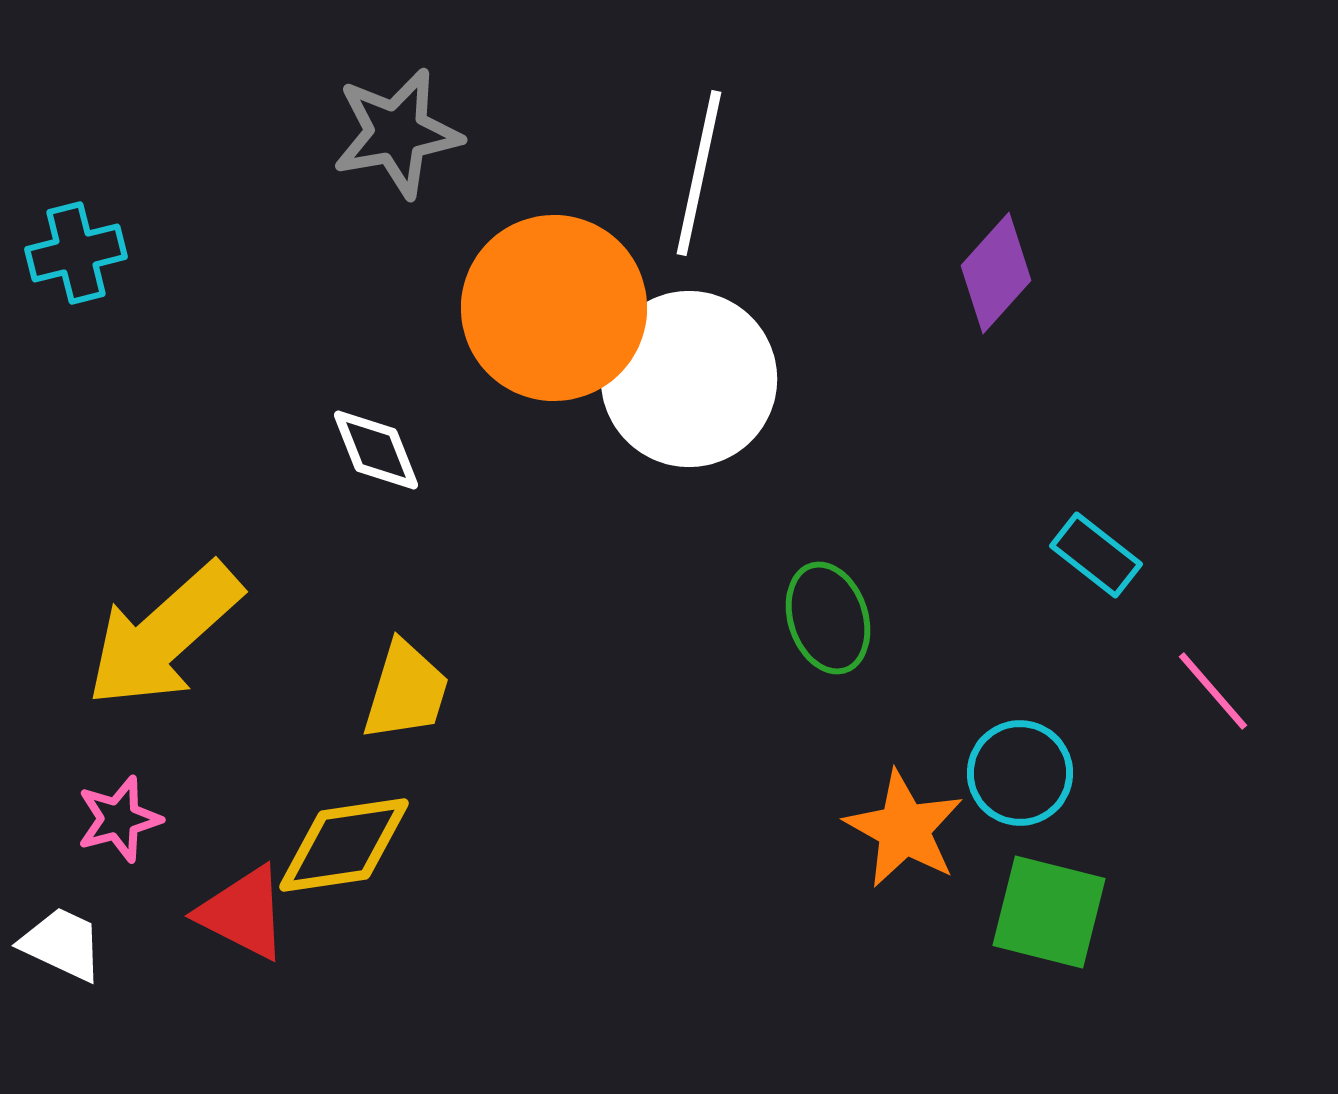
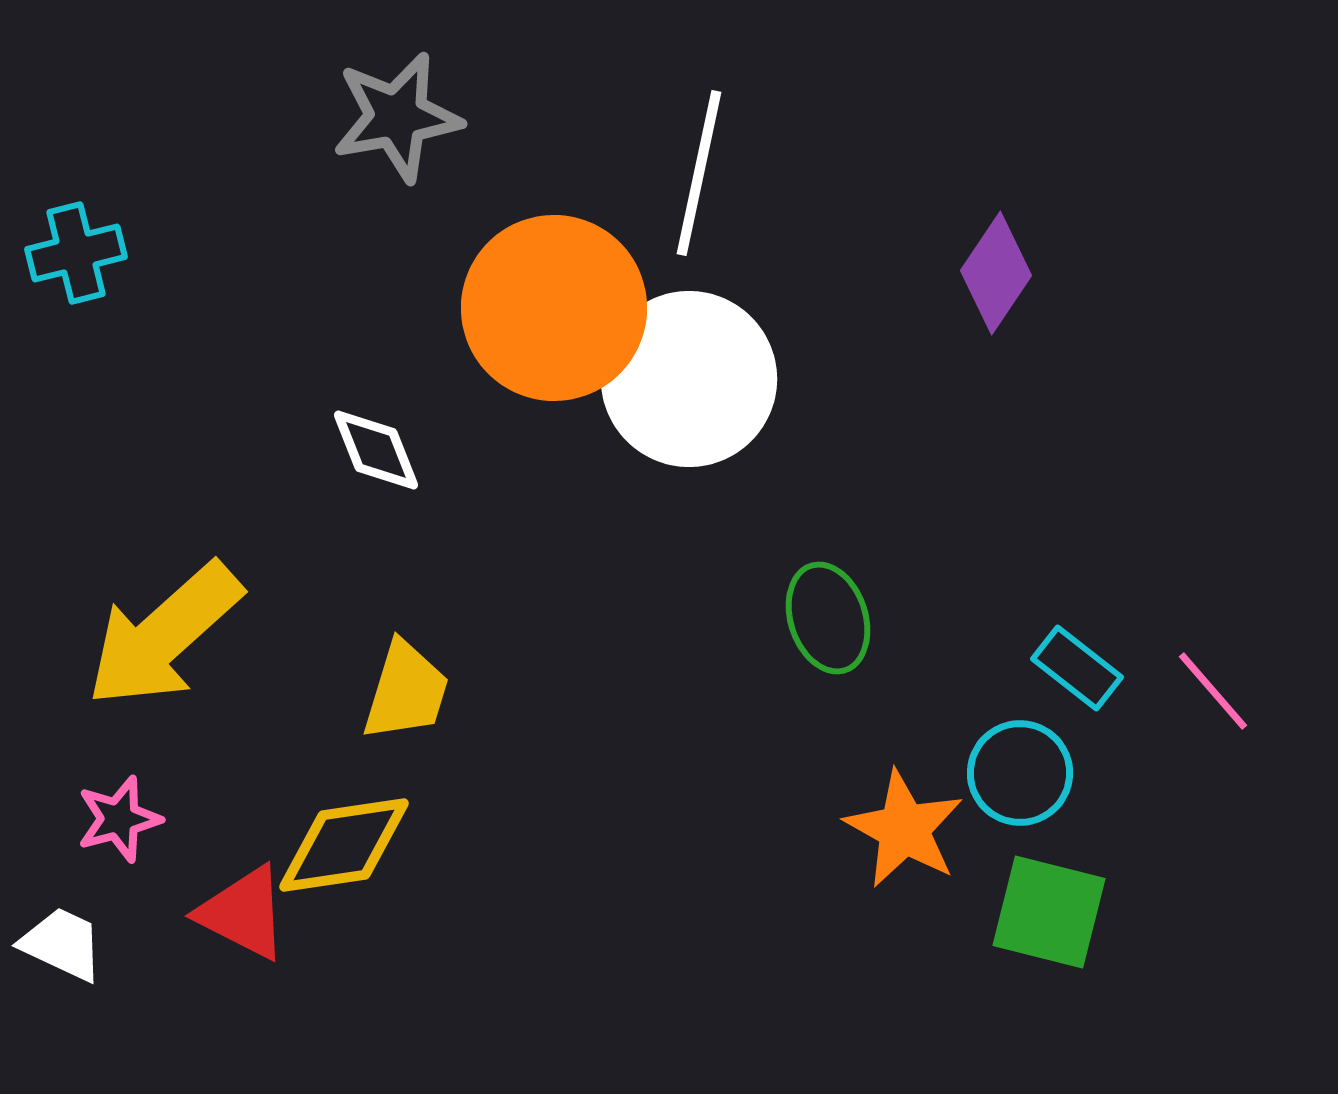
gray star: moved 16 px up
purple diamond: rotated 8 degrees counterclockwise
cyan rectangle: moved 19 px left, 113 px down
